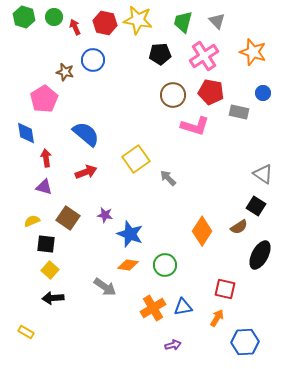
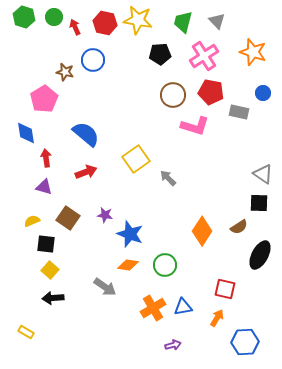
black square at (256, 206): moved 3 px right, 3 px up; rotated 30 degrees counterclockwise
